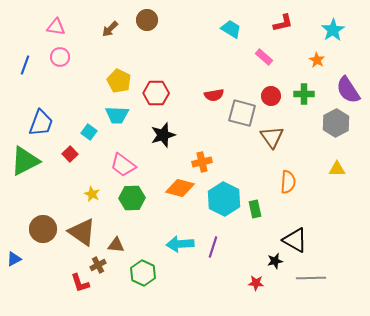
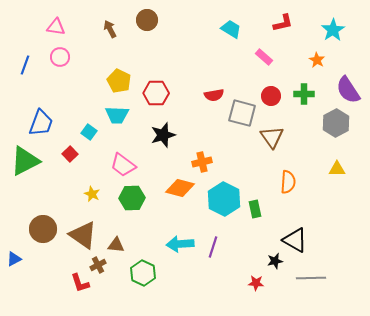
brown arrow at (110, 29): rotated 108 degrees clockwise
brown triangle at (82, 232): moved 1 px right, 3 px down
